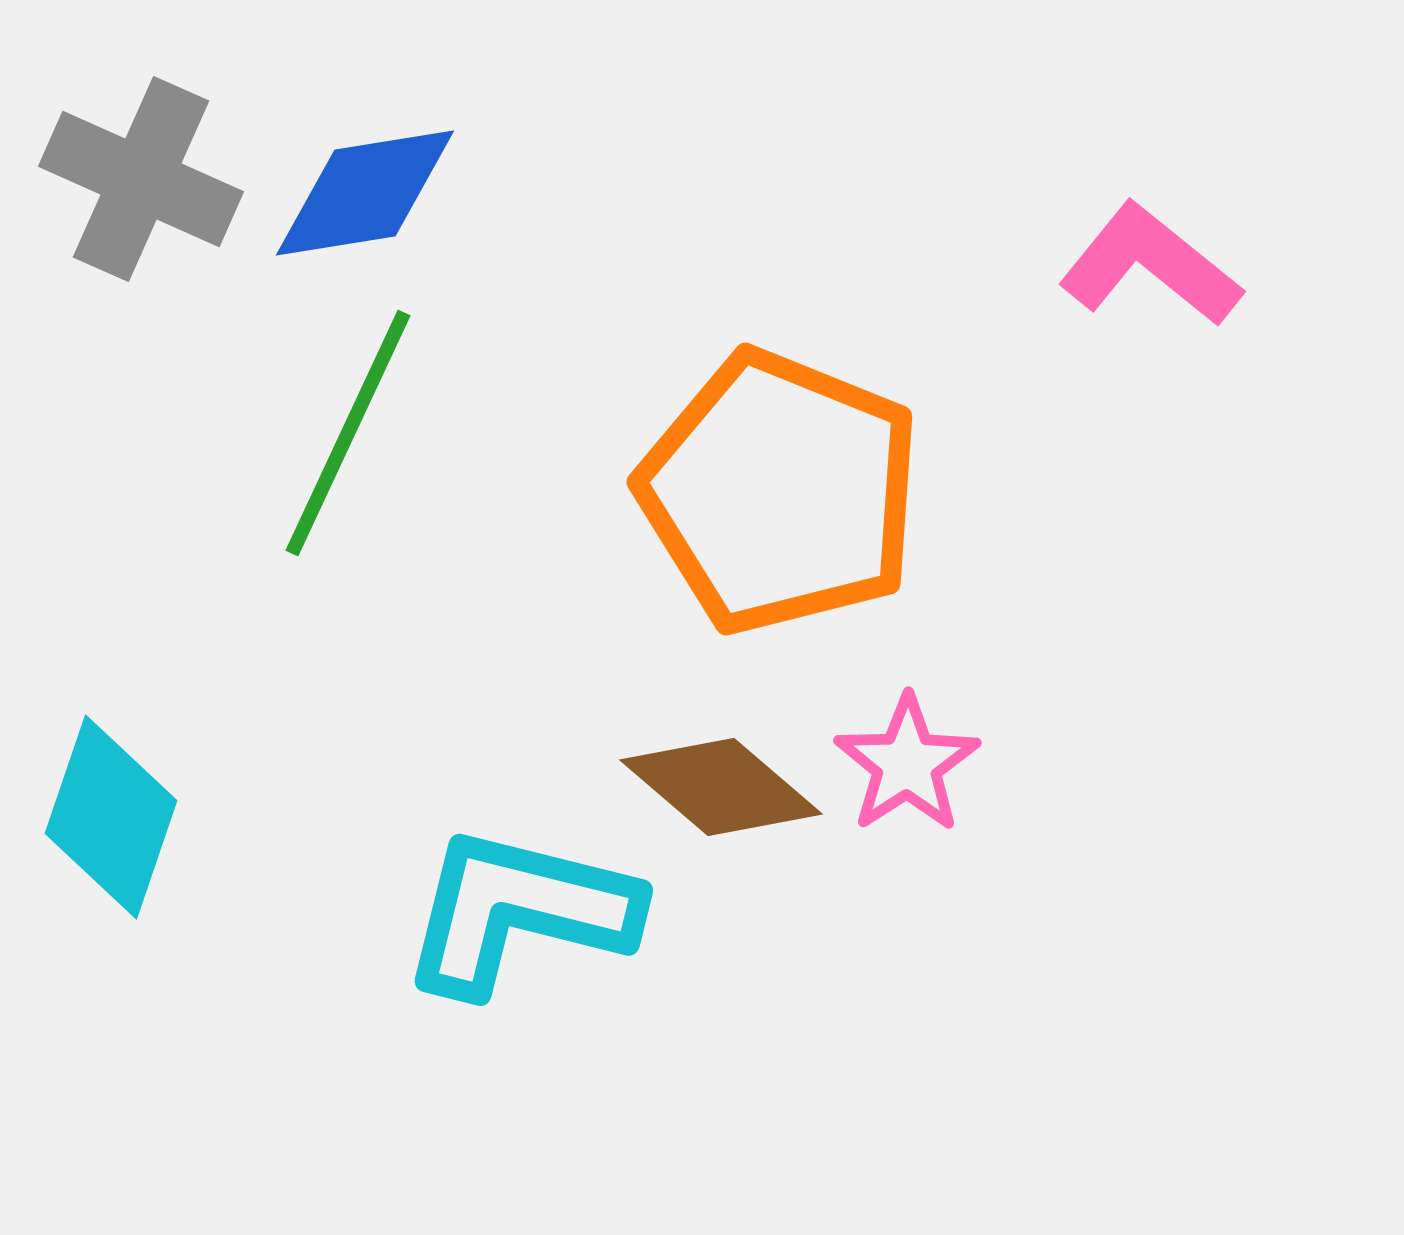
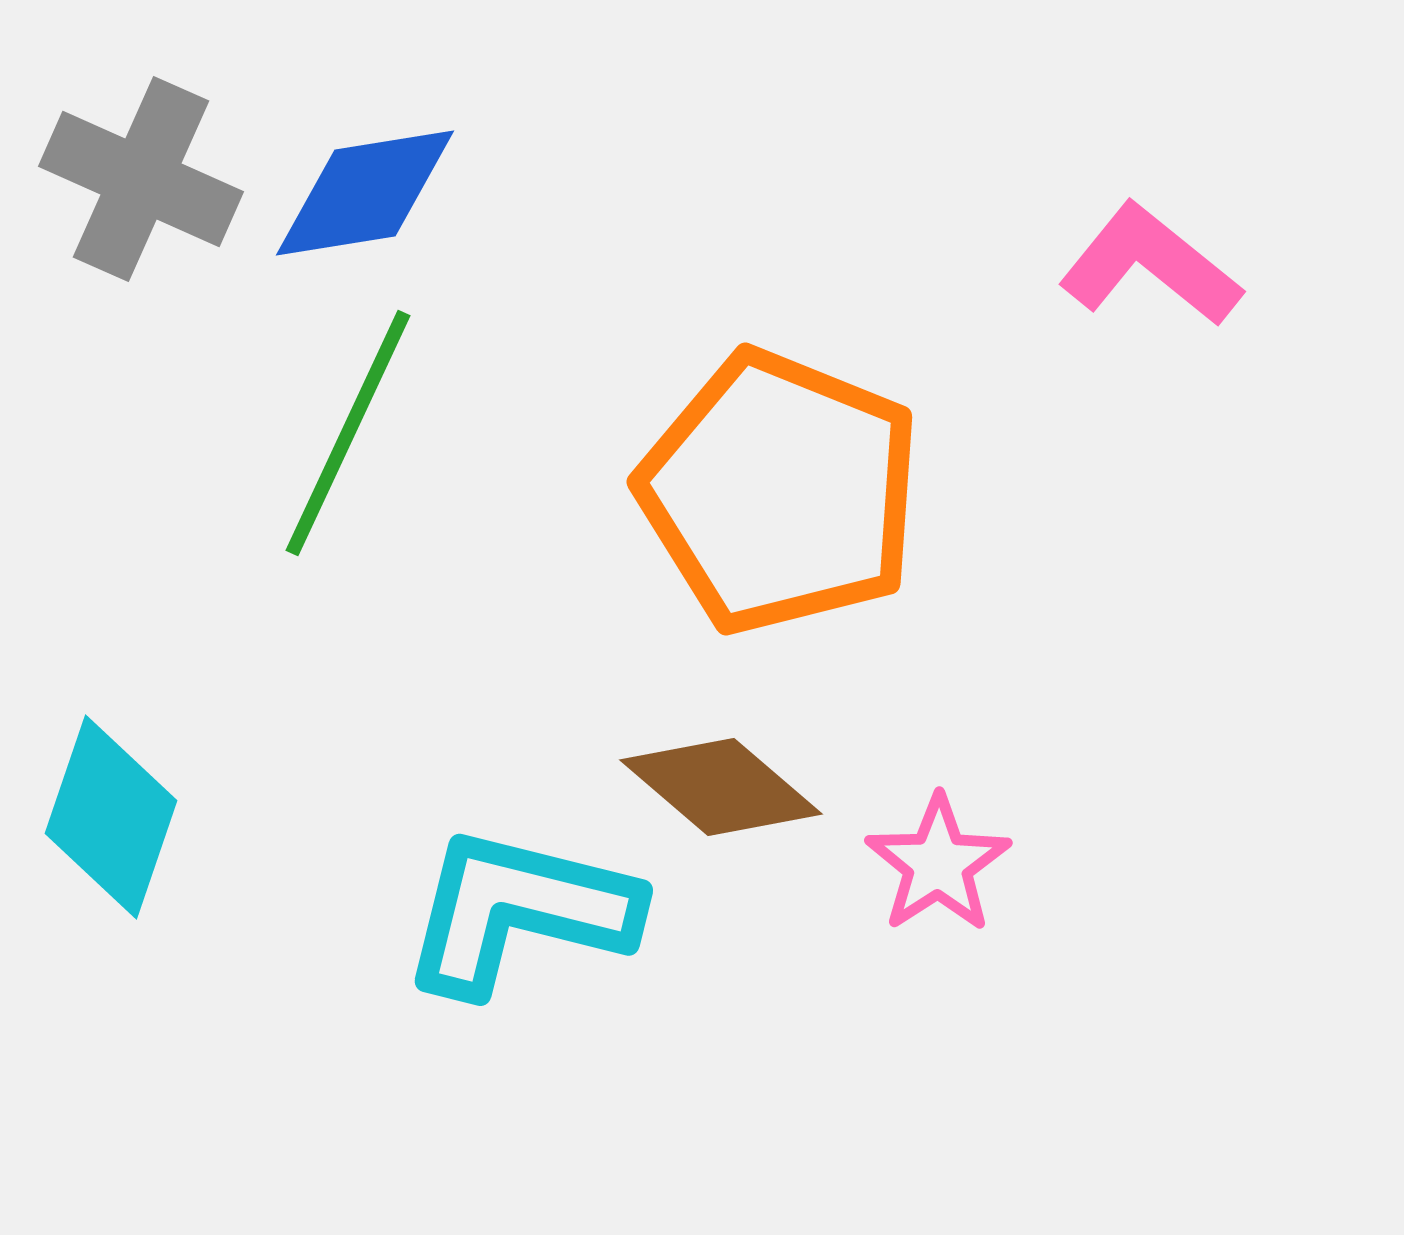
pink star: moved 31 px right, 100 px down
